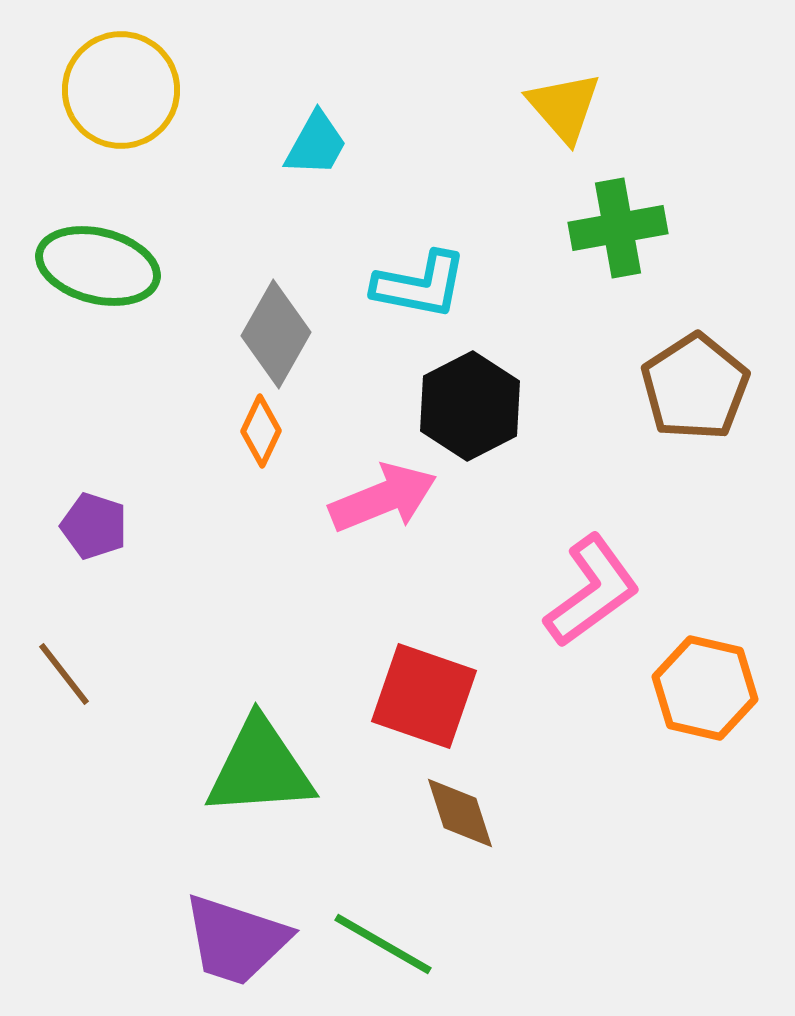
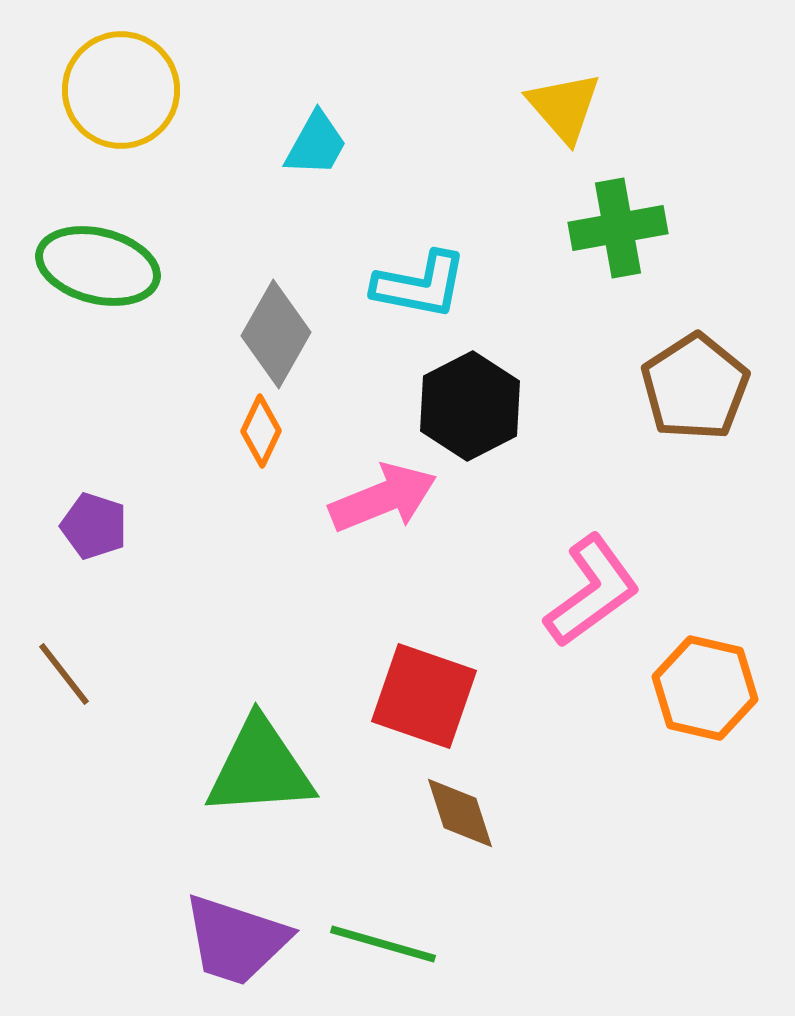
green line: rotated 14 degrees counterclockwise
